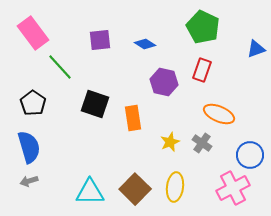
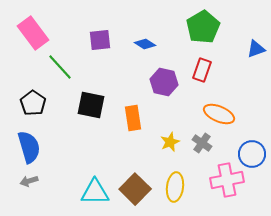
green pentagon: rotated 16 degrees clockwise
black square: moved 4 px left, 1 px down; rotated 8 degrees counterclockwise
blue circle: moved 2 px right, 1 px up
pink cross: moved 6 px left, 8 px up; rotated 16 degrees clockwise
cyan triangle: moved 5 px right
